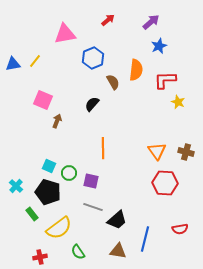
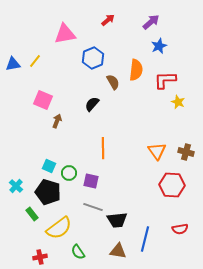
red hexagon: moved 7 px right, 2 px down
black trapezoid: rotated 35 degrees clockwise
